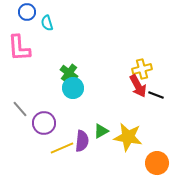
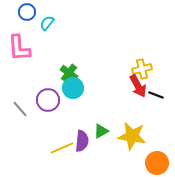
cyan semicircle: rotated 56 degrees clockwise
purple circle: moved 4 px right, 23 px up
yellow star: moved 4 px right, 1 px up
